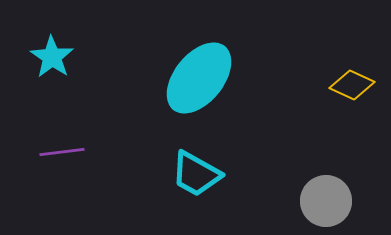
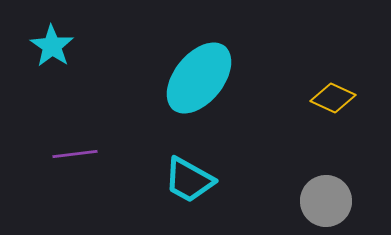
cyan star: moved 11 px up
yellow diamond: moved 19 px left, 13 px down
purple line: moved 13 px right, 2 px down
cyan trapezoid: moved 7 px left, 6 px down
